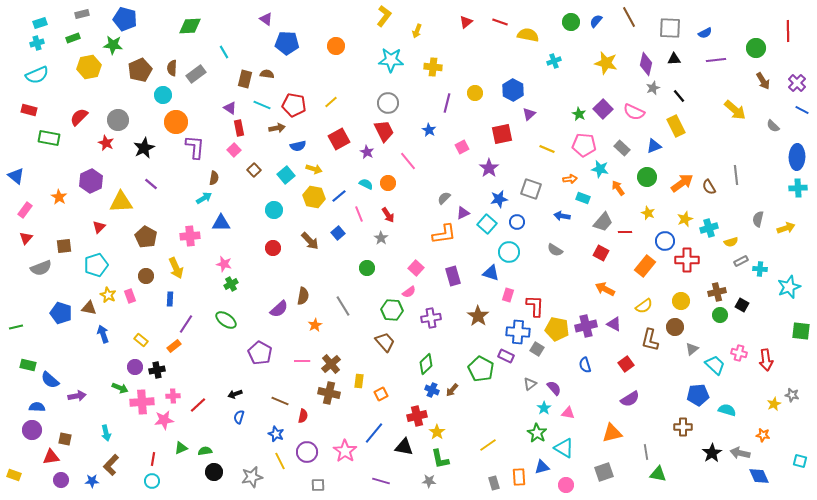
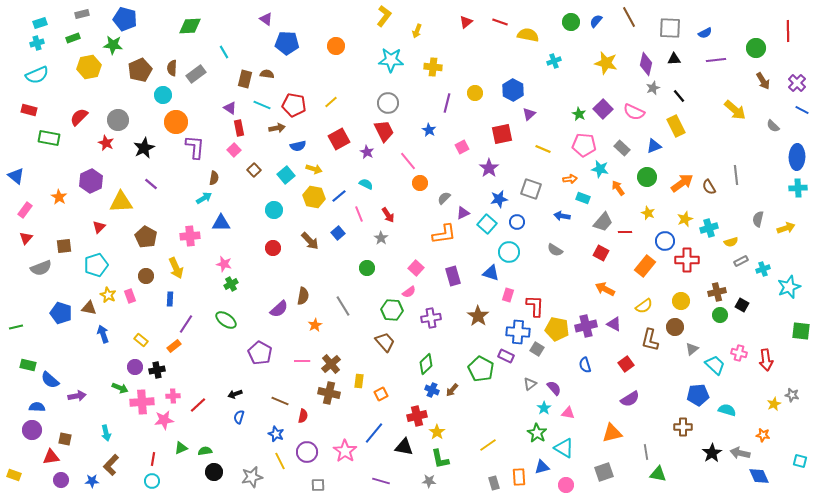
yellow line at (547, 149): moved 4 px left
orange circle at (388, 183): moved 32 px right
cyan cross at (760, 269): moved 3 px right; rotated 24 degrees counterclockwise
